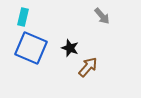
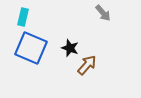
gray arrow: moved 1 px right, 3 px up
brown arrow: moved 1 px left, 2 px up
